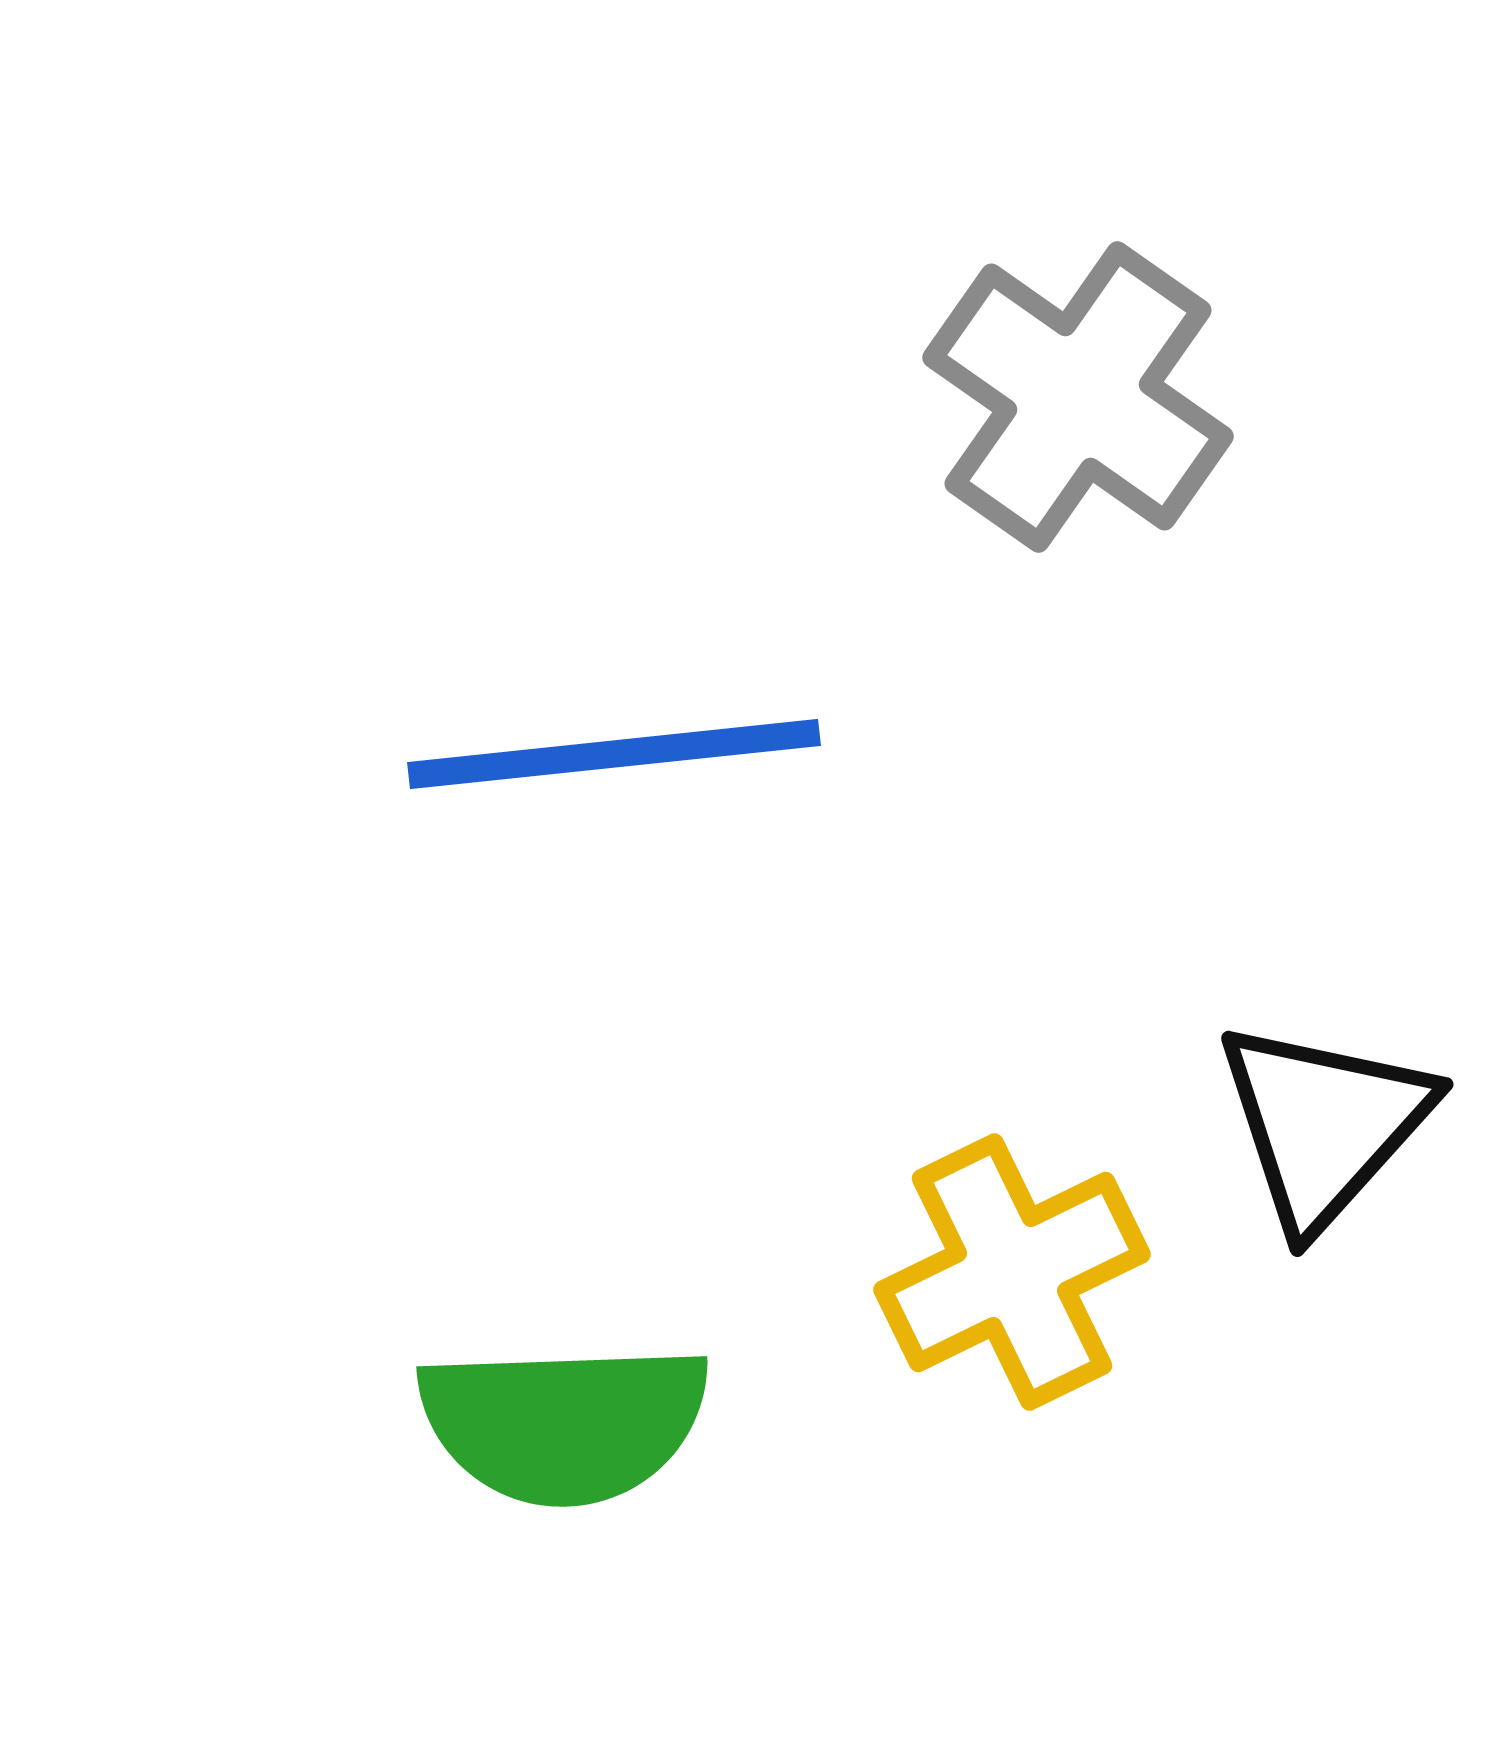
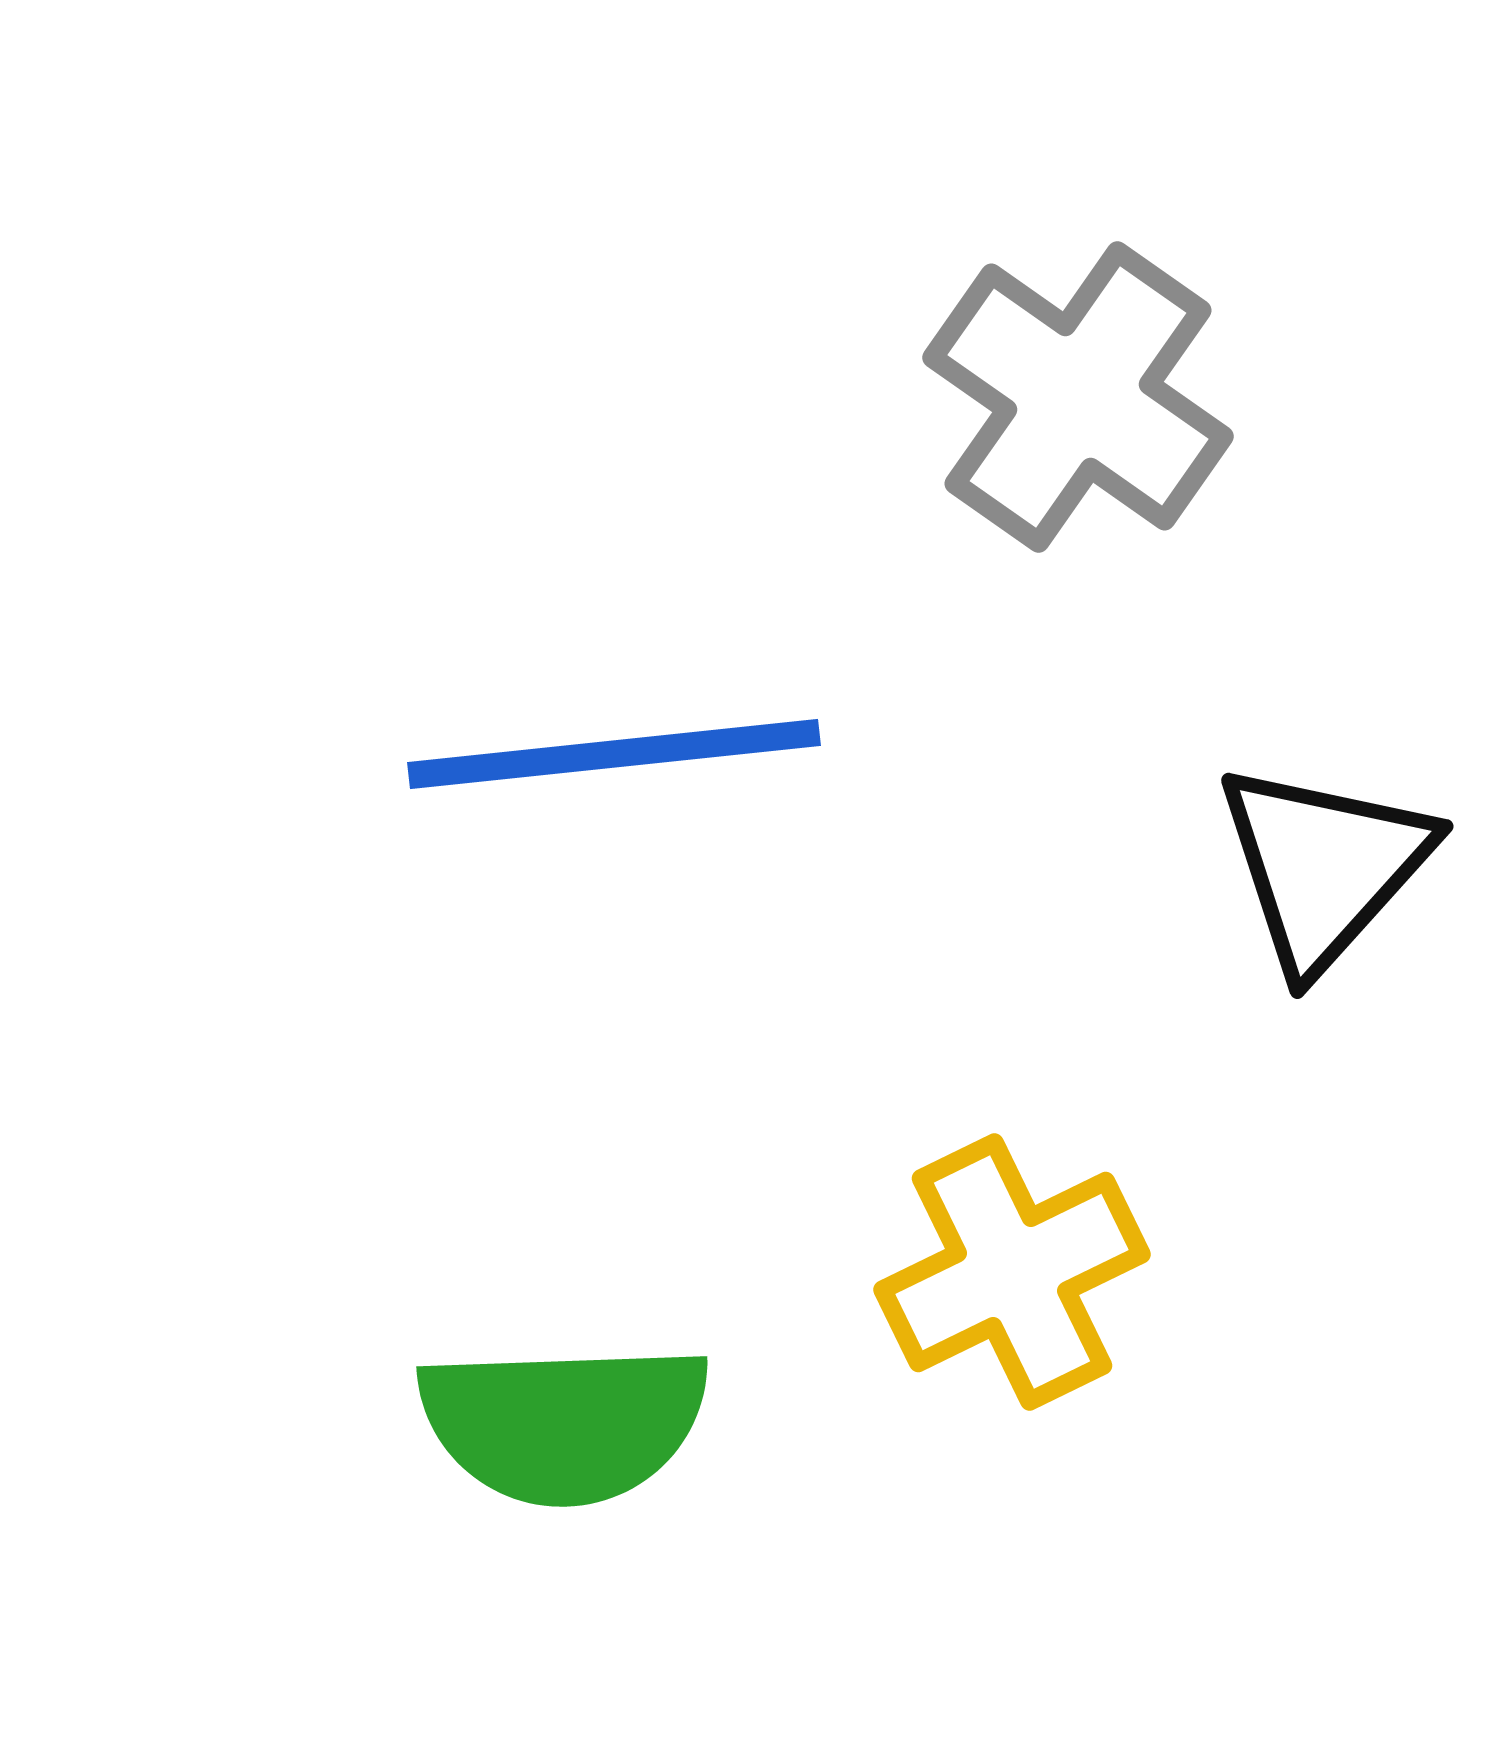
black triangle: moved 258 px up
